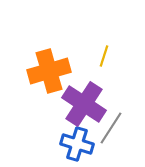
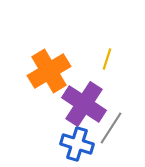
yellow line: moved 3 px right, 3 px down
orange cross: rotated 15 degrees counterclockwise
